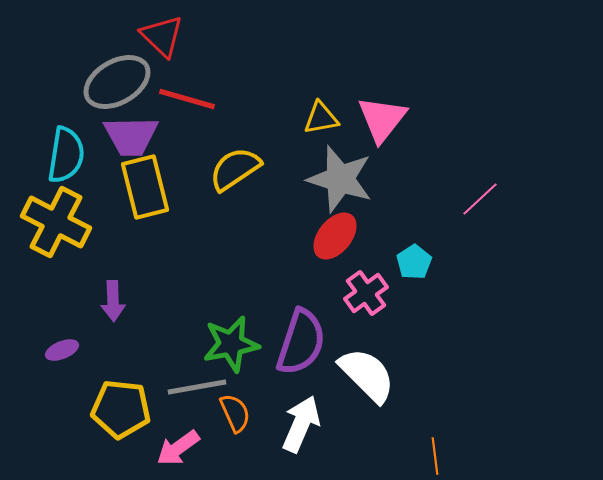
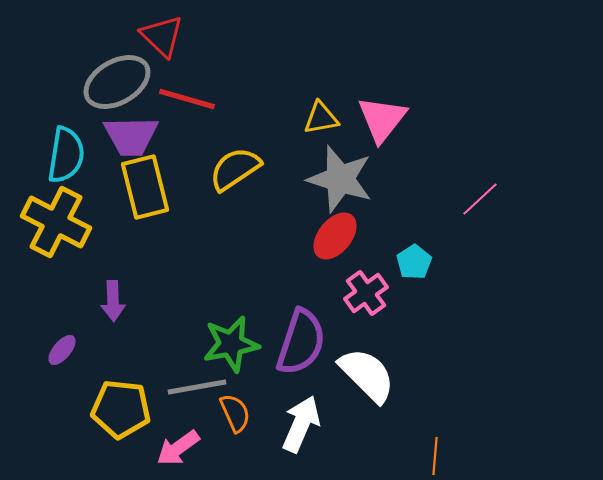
purple ellipse: rotated 28 degrees counterclockwise
orange line: rotated 12 degrees clockwise
